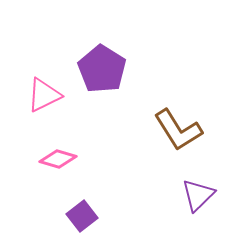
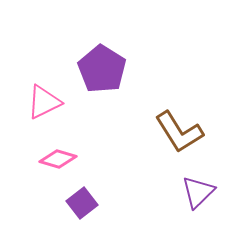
pink triangle: moved 7 px down
brown L-shape: moved 1 px right, 2 px down
purple triangle: moved 3 px up
purple square: moved 13 px up
